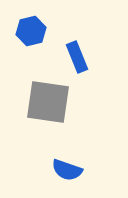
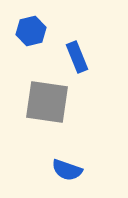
gray square: moved 1 px left
